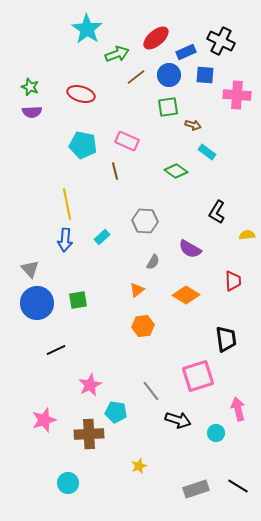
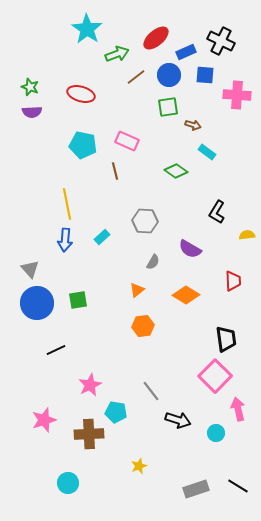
pink square at (198, 376): moved 17 px right; rotated 28 degrees counterclockwise
